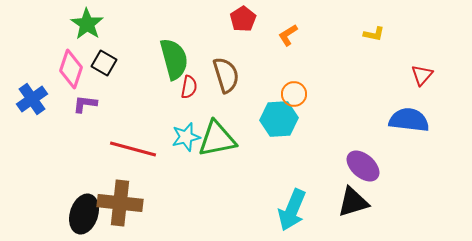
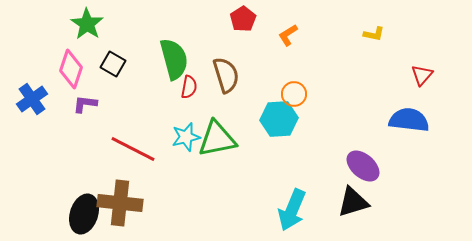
black square: moved 9 px right, 1 px down
red line: rotated 12 degrees clockwise
